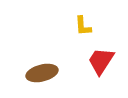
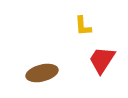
red trapezoid: moved 1 px right, 1 px up
